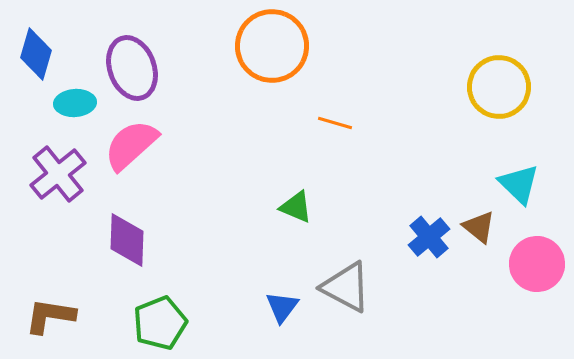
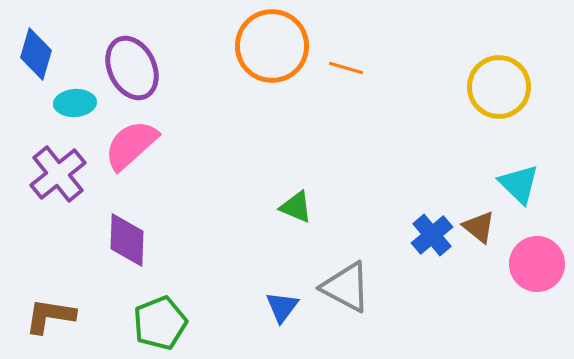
purple ellipse: rotated 6 degrees counterclockwise
orange line: moved 11 px right, 55 px up
blue cross: moved 3 px right, 2 px up
